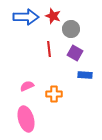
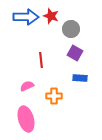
red star: moved 2 px left
red line: moved 8 px left, 11 px down
blue rectangle: moved 5 px left, 3 px down
orange cross: moved 2 px down
